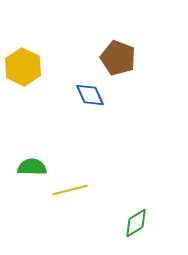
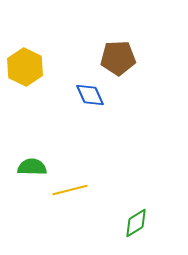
brown pentagon: rotated 24 degrees counterclockwise
yellow hexagon: moved 2 px right
